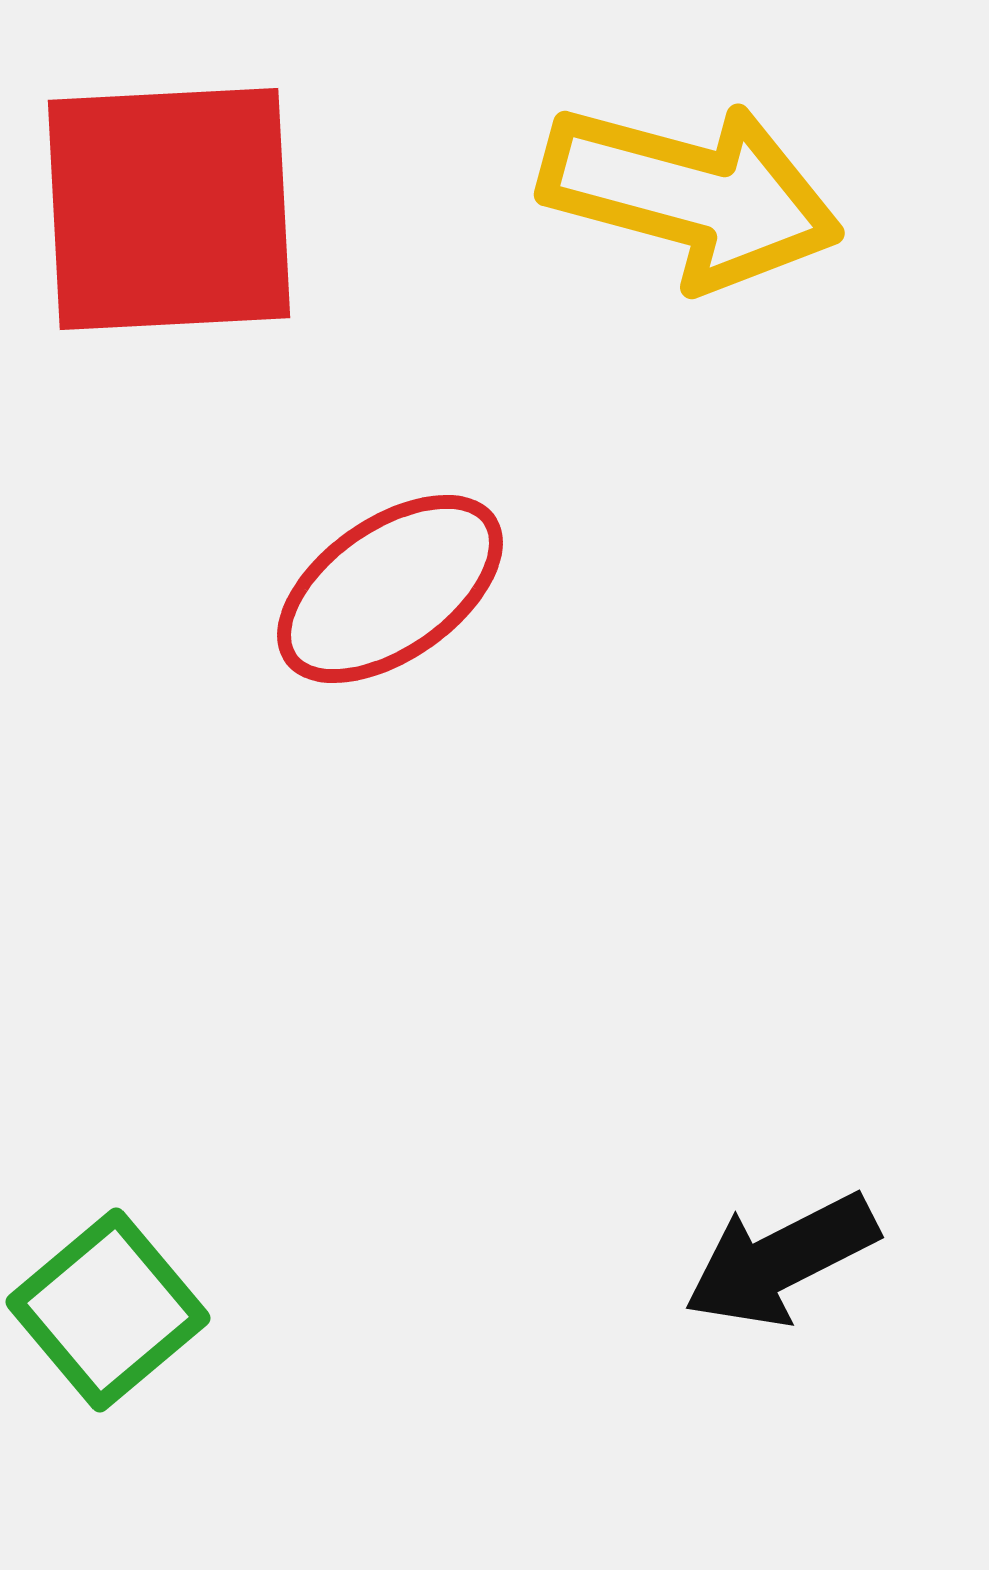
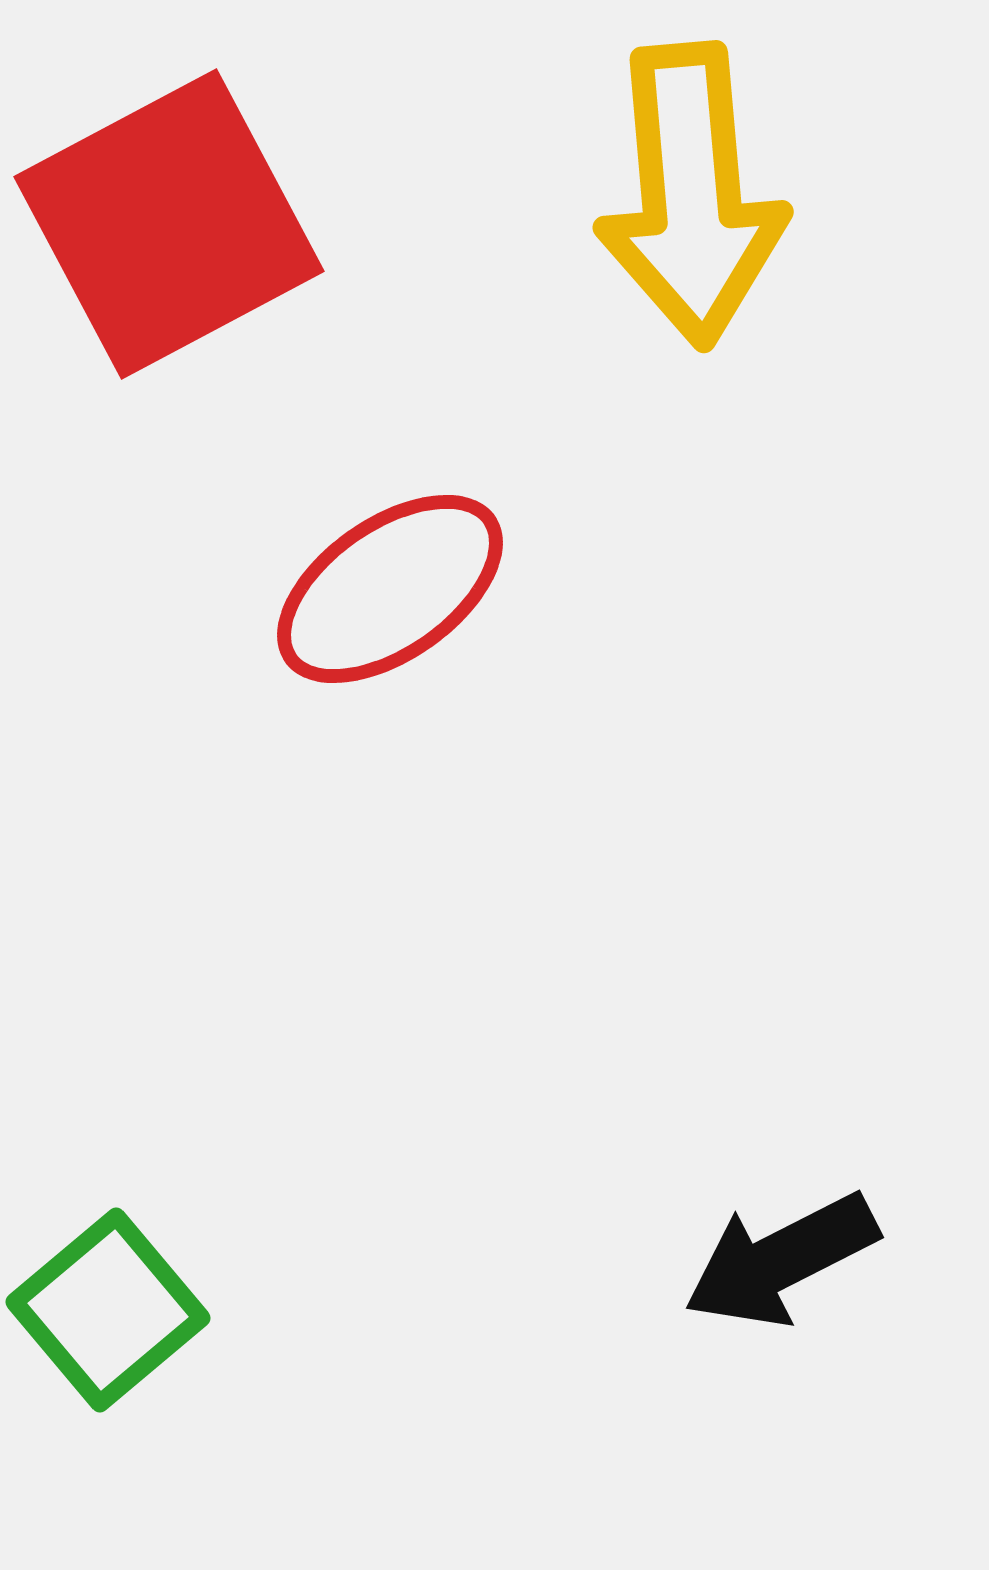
yellow arrow: rotated 70 degrees clockwise
red square: moved 15 px down; rotated 25 degrees counterclockwise
